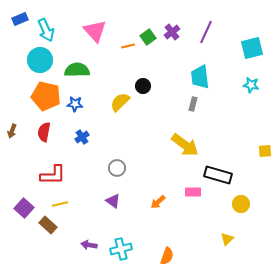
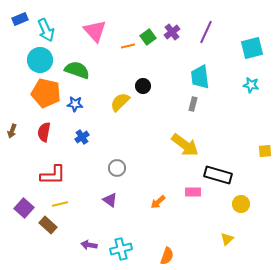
green semicircle: rotated 20 degrees clockwise
orange pentagon: moved 3 px up
purple triangle: moved 3 px left, 1 px up
